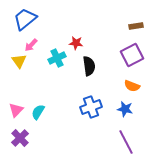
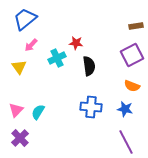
yellow triangle: moved 6 px down
blue cross: rotated 25 degrees clockwise
